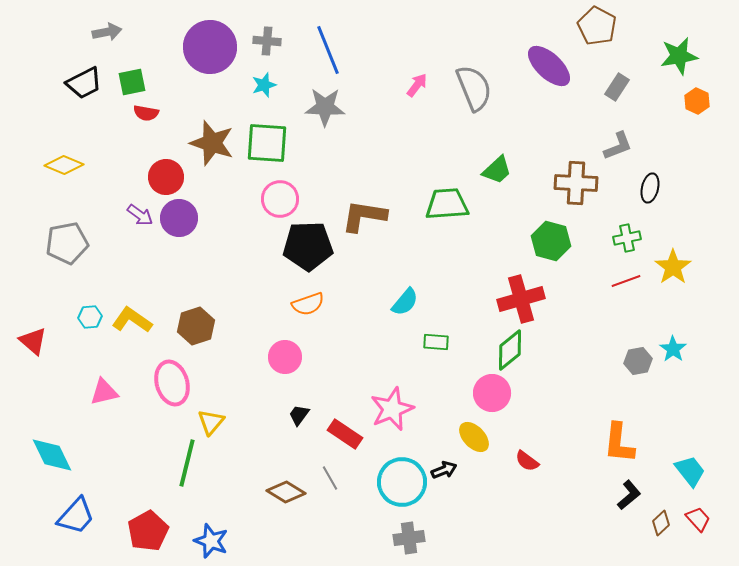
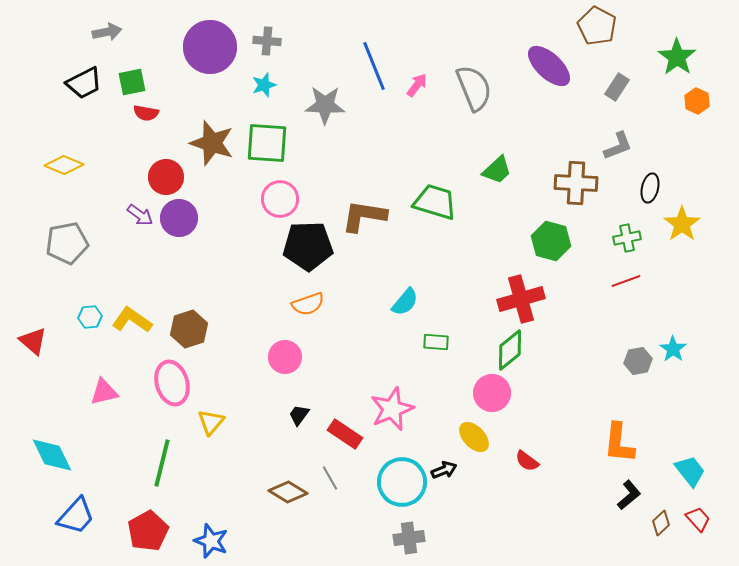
blue line at (328, 50): moved 46 px right, 16 px down
green star at (679, 56): moved 2 px left, 1 px down; rotated 27 degrees counterclockwise
gray star at (325, 107): moved 2 px up
green trapezoid at (447, 204): moved 12 px left, 2 px up; rotated 21 degrees clockwise
yellow star at (673, 267): moved 9 px right, 43 px up
brown hexagon at (196, 326): moved 7 px left, 3 px down
green line at (187, 463): moved 25 px left
brown diamond at (286, 492): moved 2 px right
